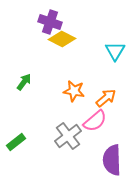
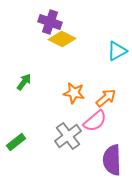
cyan triangle: moved 2 px right; rotated 30 degrees clockwise
orange star: moved 2 px down
